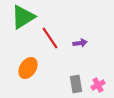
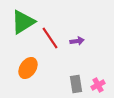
green triangle: moved 5 px down
purple arrow: moved 3 px left, 2 px up
